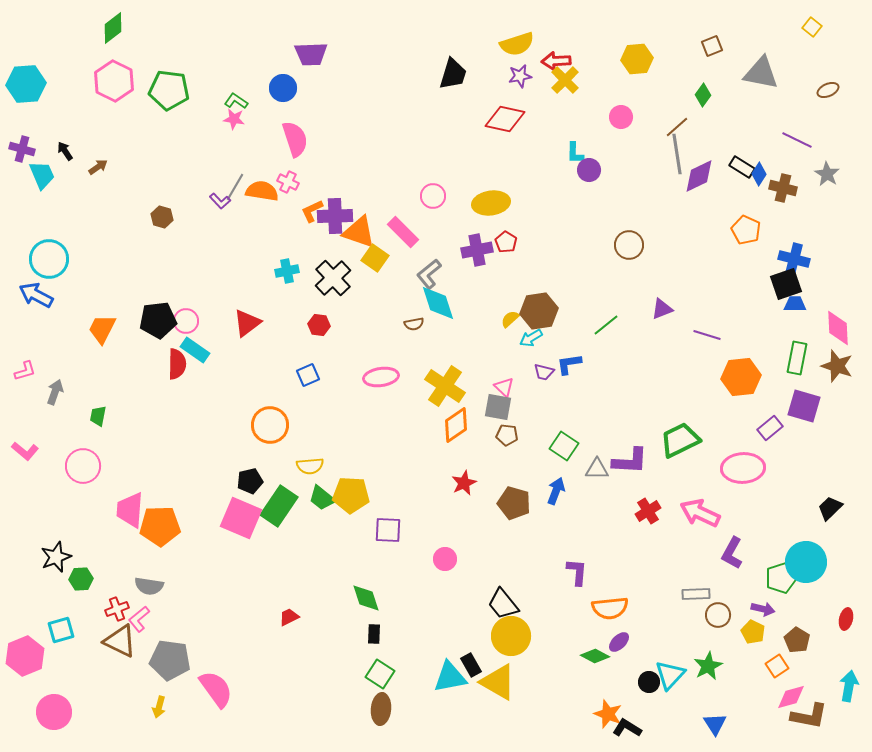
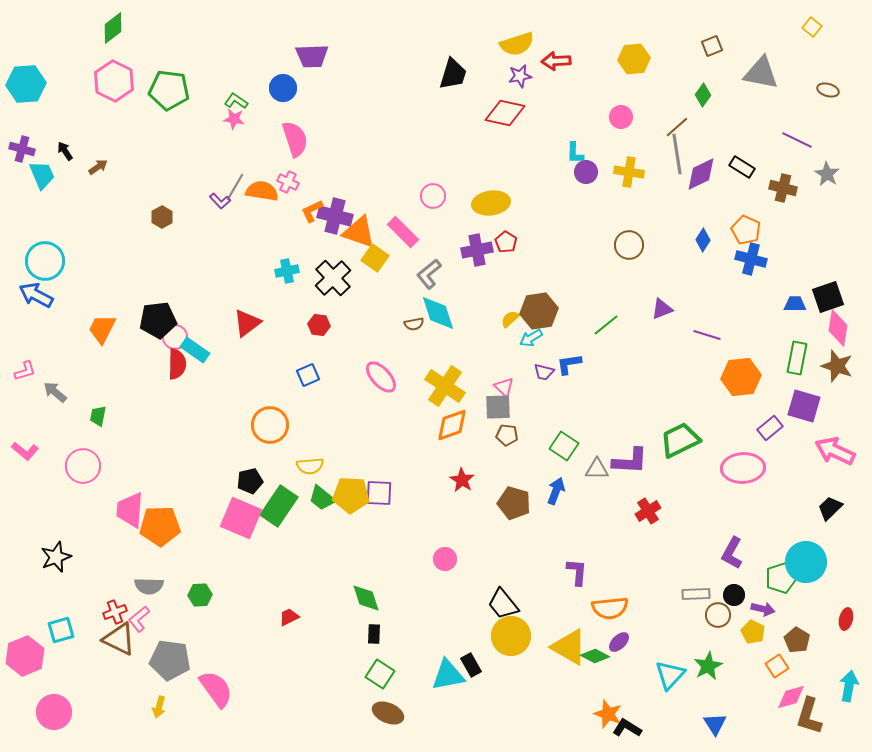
purple trapezoid at (311, 54): moved 1 px right, 2 px down
yellow hexagon at (637, 59): moved 3 px left
yellow cross at (565, 80): moved 64 px right, 92 px down; rotated 36 degrees counterclockwise
brown ellipse at (828, 90): rotated 40 degrees clockwise
red diamond at (505, 119): moved 6 px up
purple circle at (589, 170): moved 3 px left, 2 px down
blue diamond at (759, 174): moved 56 px left, 66 px down
purple diamond at (699, 176): moved 2 px right, 2 px up
purple cross at (335, 216): rotated 16 degrees clockwise
brown hexagon at (162, 217): rotated 15 degrees clockwise
cyan circle at (49, 259): moved 4 px left, 2 px down
blue cross at (794, 259): moved 43 px left
black square at (786, 284): moved 42 px right, 13 px down
cyan diamond at (438, 303): moved 10 px down
pink circle at (186, 321): moved 11 px left, 16 px down
pink diamond at (838, 328): rotated 12 degrees clockwise
pink ellipse at (381, 377): rotated 56 degrees clockwise
gray arrow at (55, 392): rotated 70 degrees counterclockwise
gray square at (498, 407): rotated 12 degrees counterclockwise
orange diamond at (456, 425): moved 4 px left; rotated 15 degrees clockwise
red star at (464, 483): moved 2 px left, 3 px up; rotated 15 degrees counterclockwise
pink arrow at (700, 513): moved 135 px right, 62 px up
purple square at (388, 530): moved 9 px left, 37 px up
green hexagon at (81, 579): moved 119 px right, 16 px down
gray semicircle at (149, 586): rotated 8 degrees counterclockwise
red cross at (117, 609): moved 2 px left, 3 px down
brown triangle at (120, 641): moved 1 px left, 2 px up
cyan triangle at (450, 677): moved 2 px left, 2 px up
yellow triangle at (498, 682): moved 71 px right, 35 px up
black circle at (649, 682): moved 85 px right, 87 px up
brown ellipse at (381, 709): moved 7 px right, 4 px down; rotated 72 degrees counterclockwise
brown L-shape at (809, 716): rotated 96 degrees clockwise
